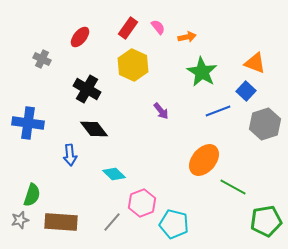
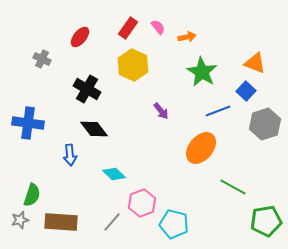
orange ellipse: moved 3 px left, 12 px up
